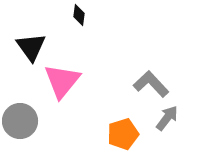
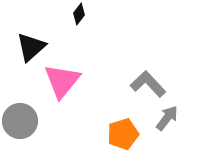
black diamond: moved 1 px up; rotated 30 degrees clockwise
black triangle: rotated 24 degrees clockwise
gray L-shape: moved 3 px left
